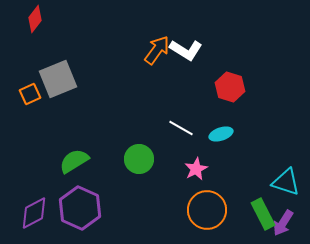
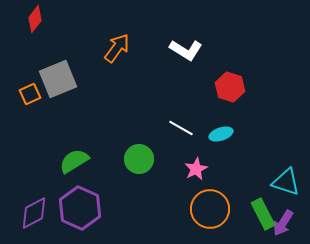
orange arrow: moved 40 px left, 2 px up
orange circle: moved 3 px right, 1 px up
